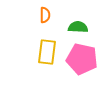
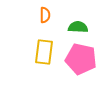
yellow rectangle: moved 3 px left
pink pentagon: moved 1 px left
